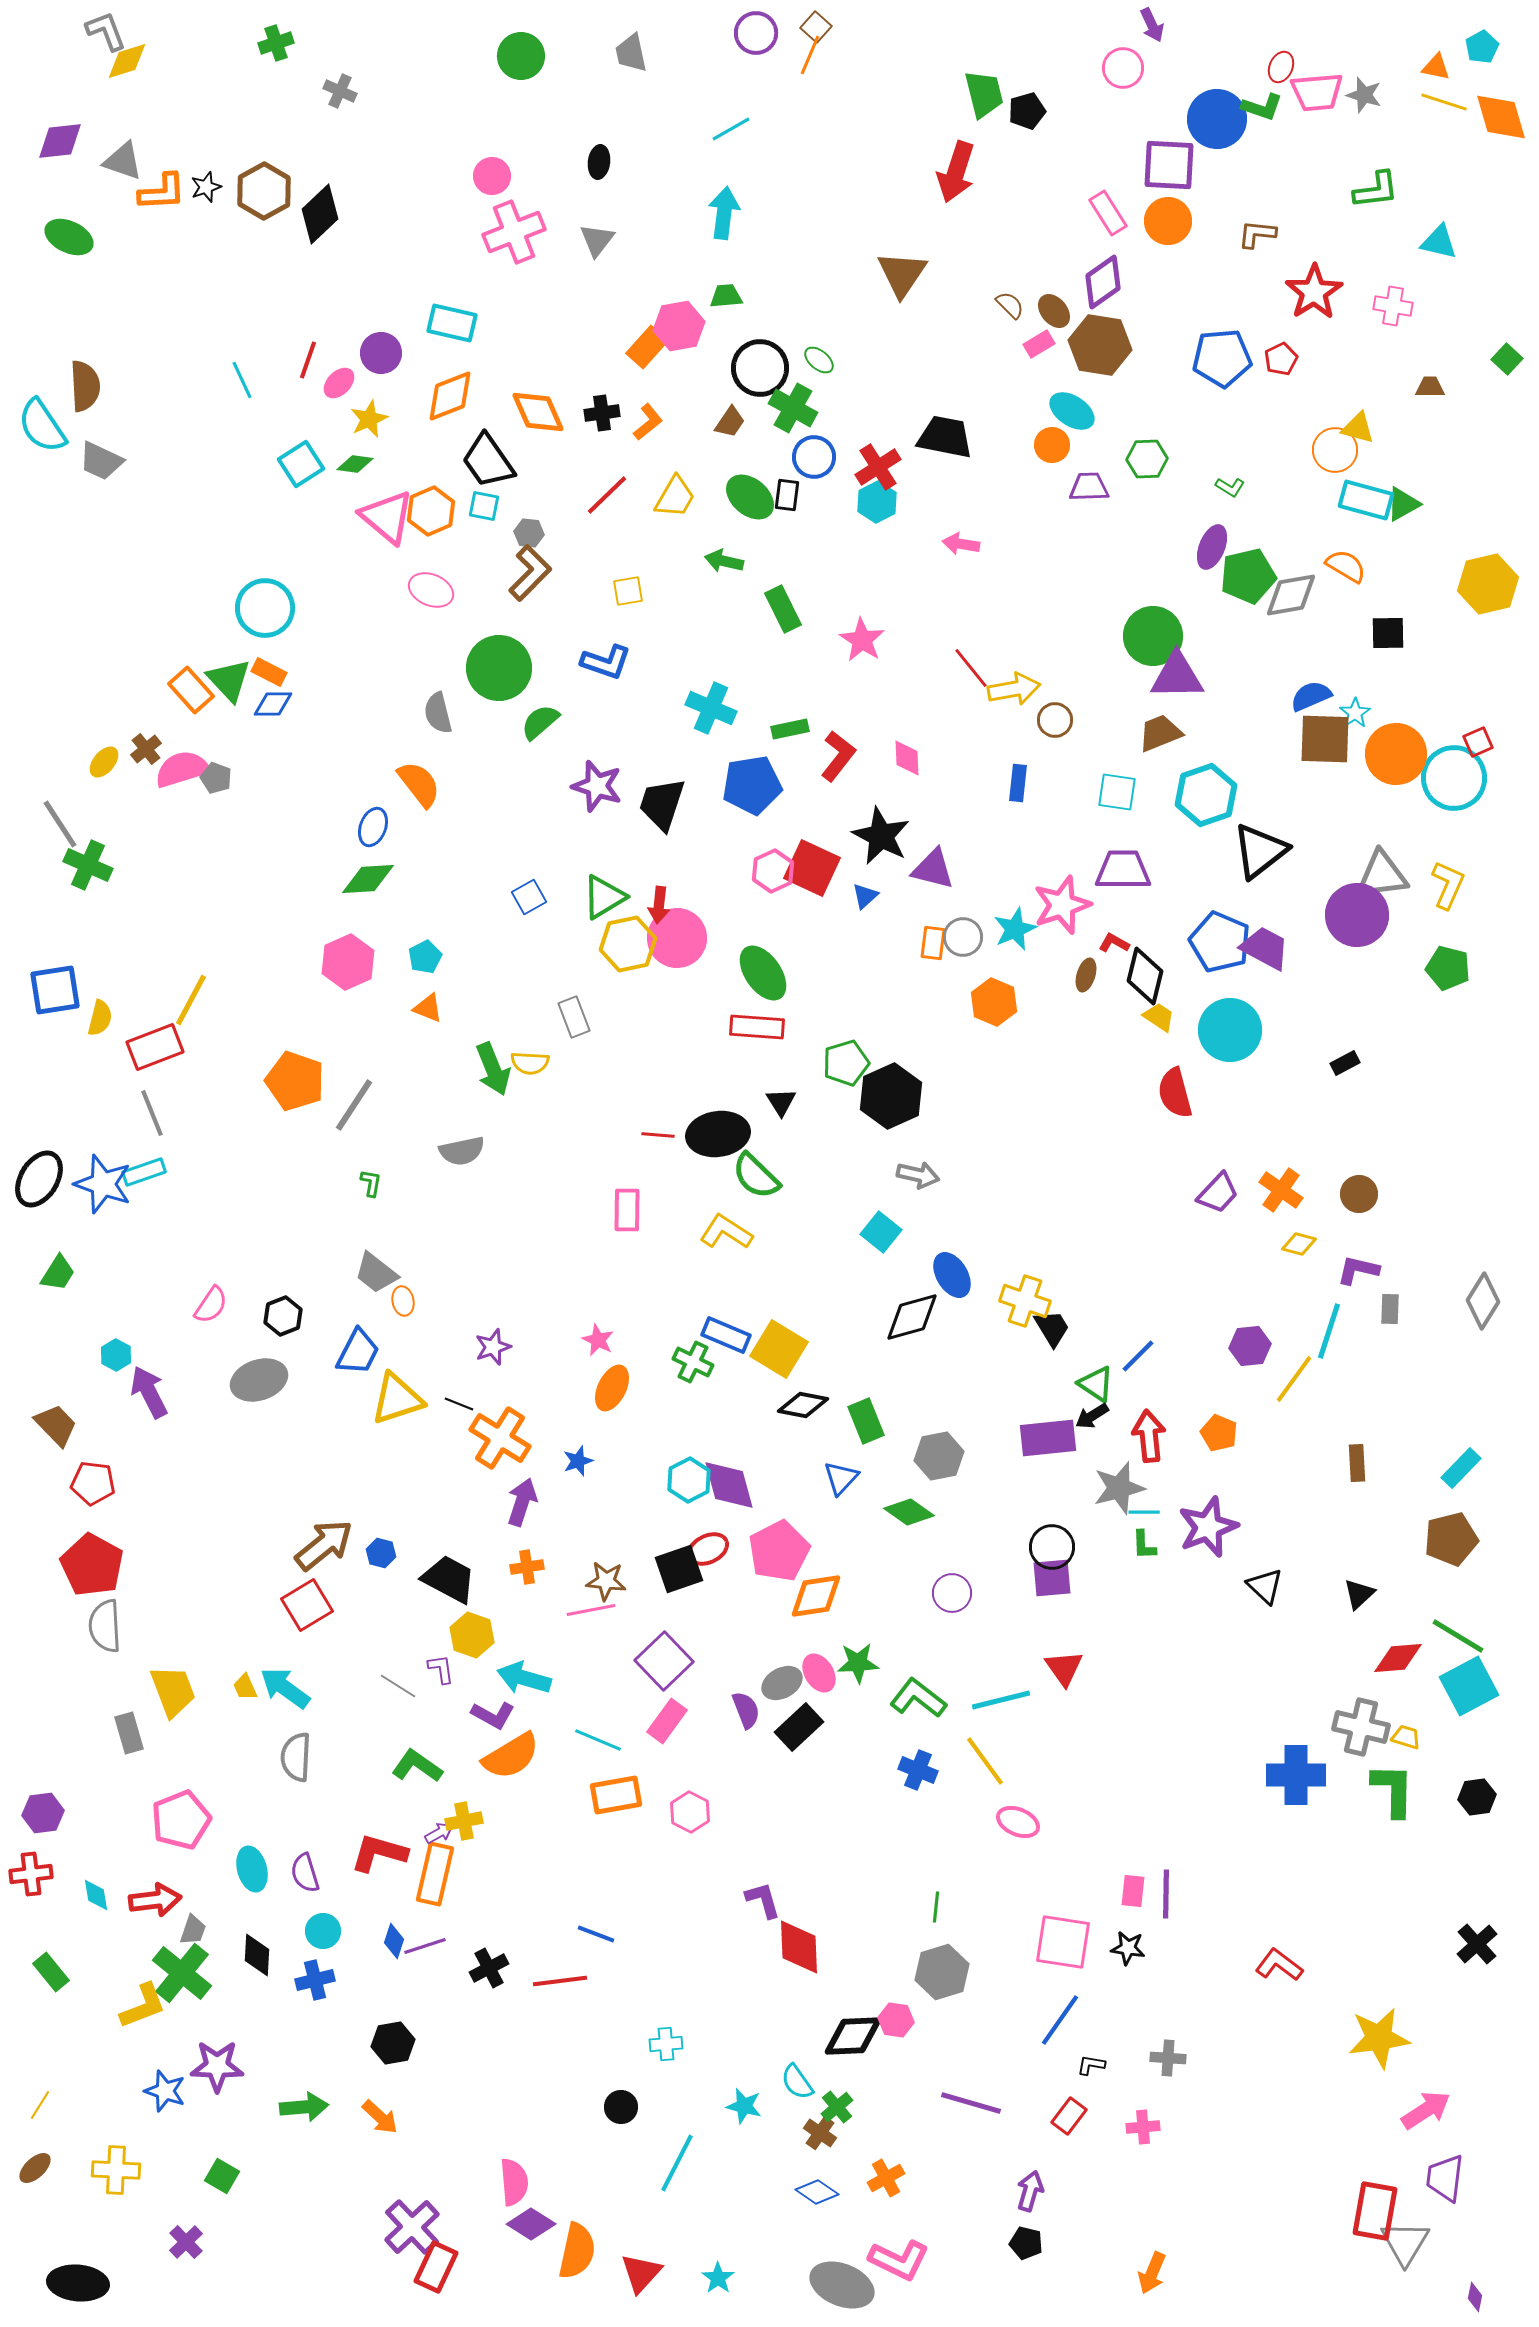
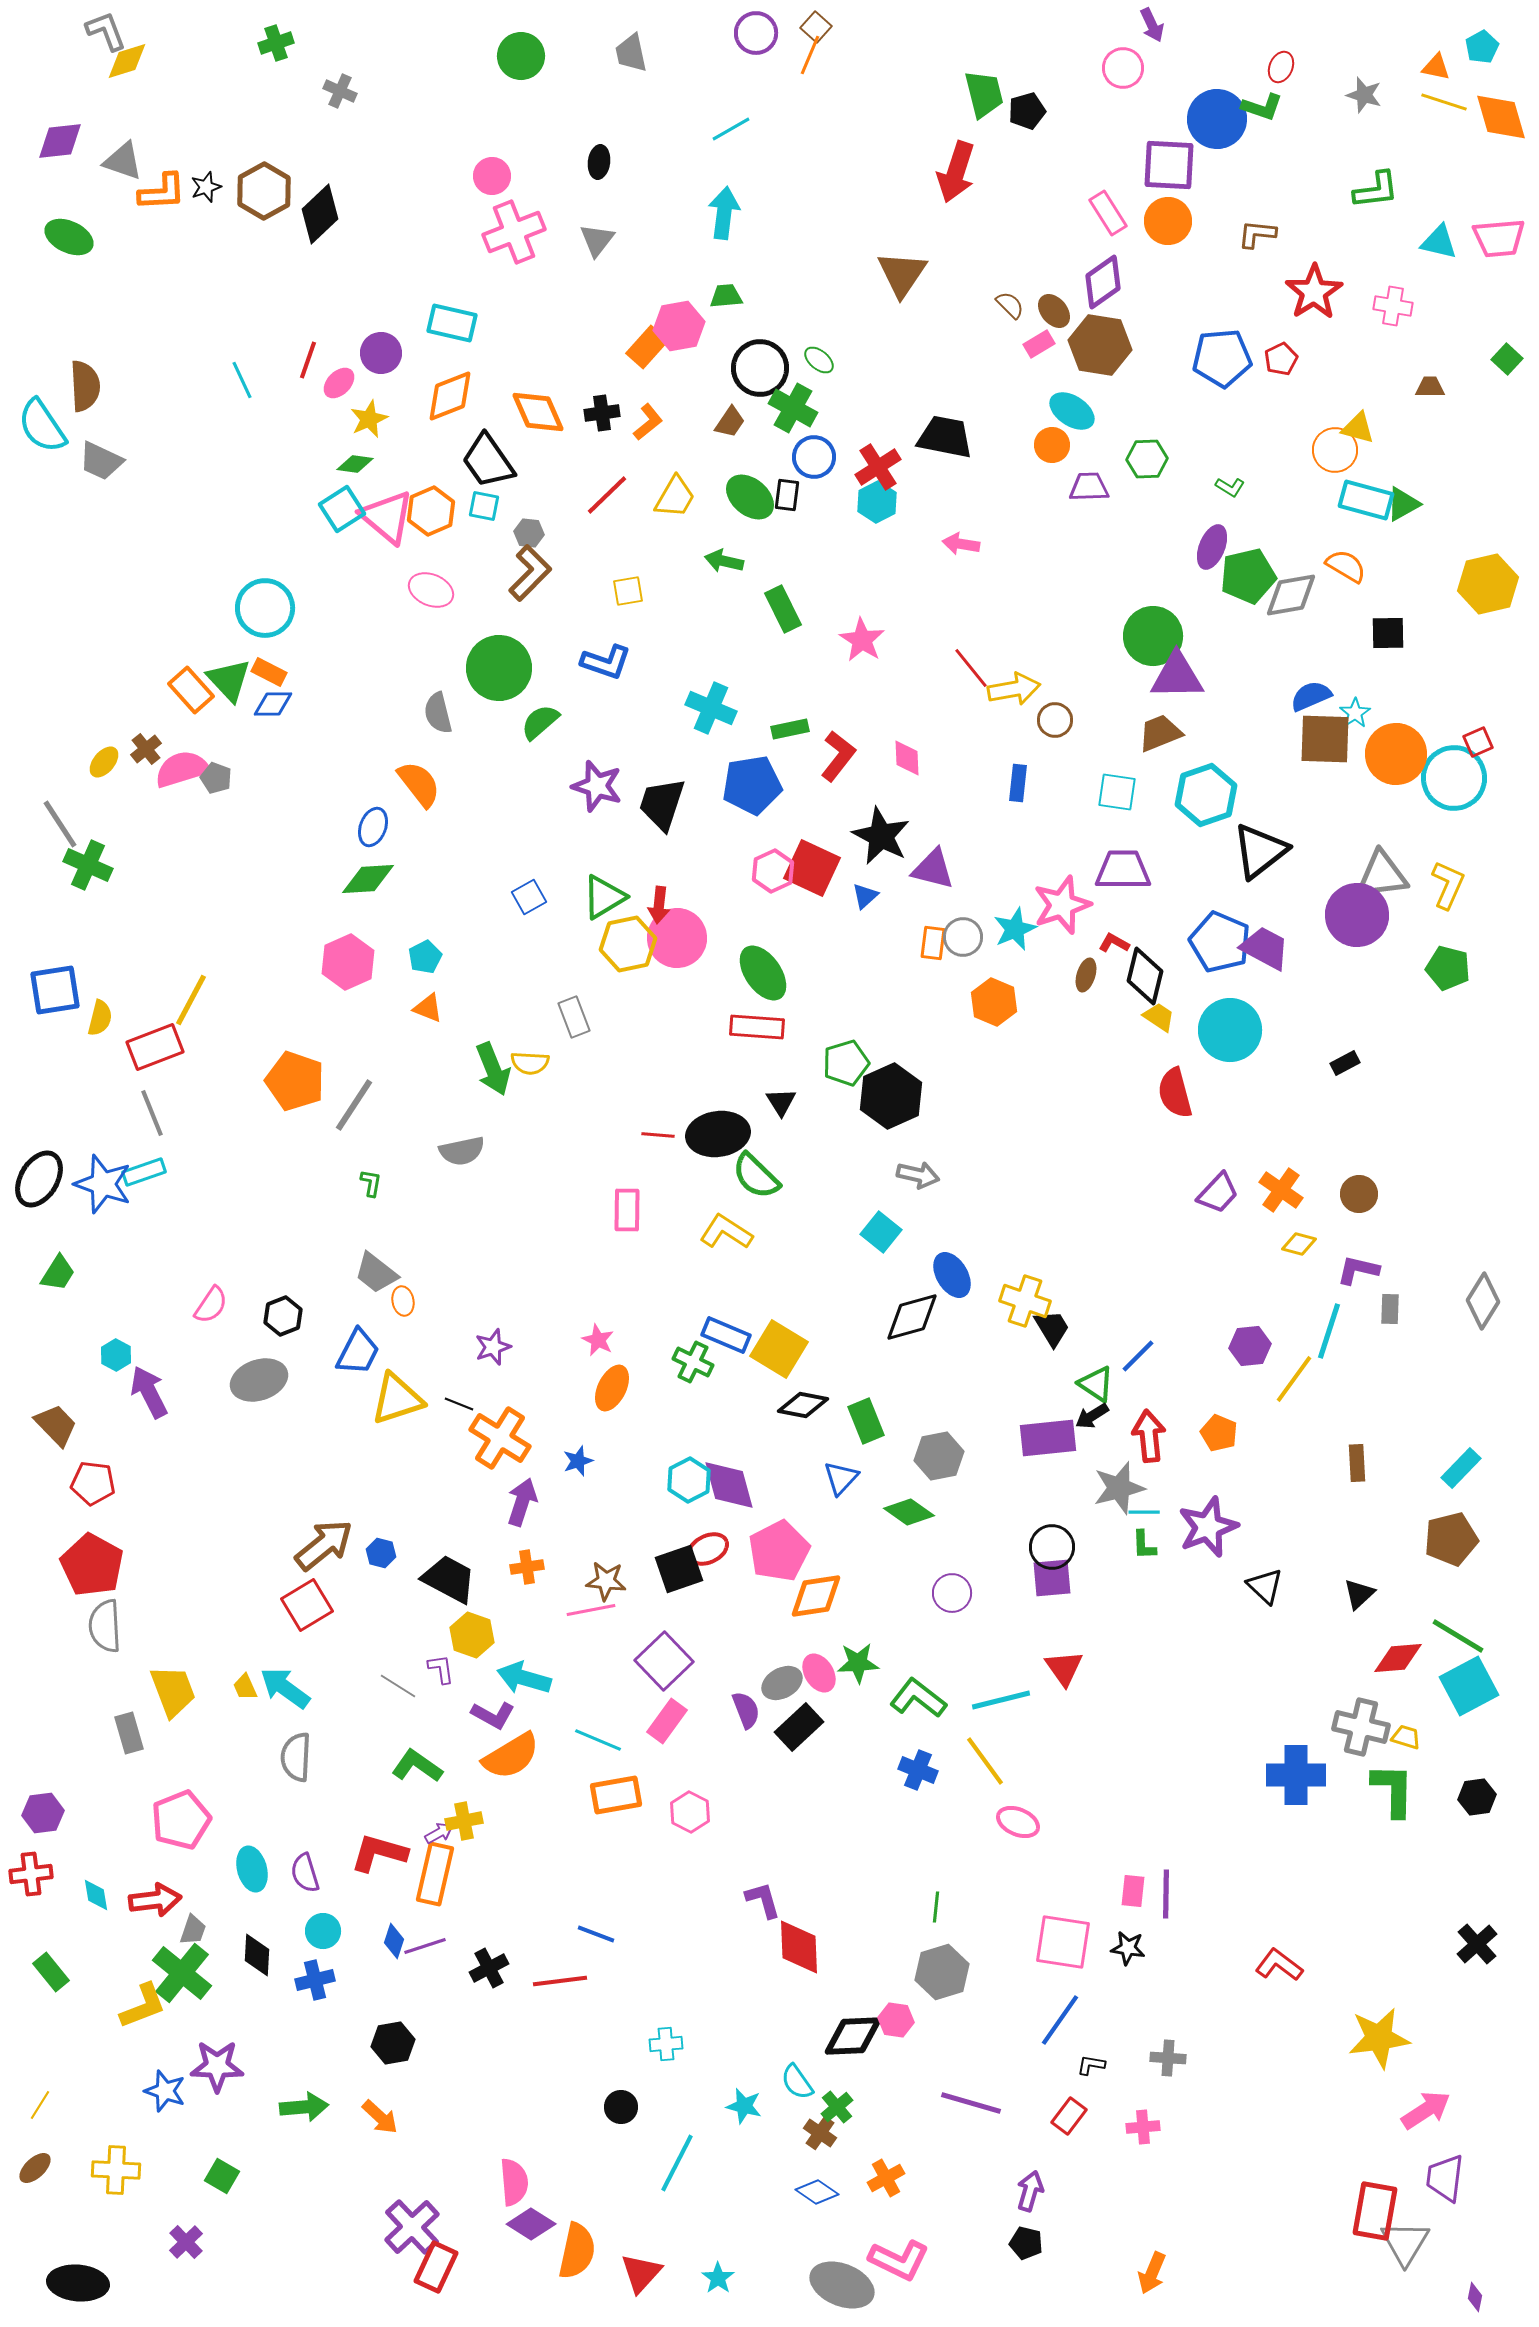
pink trapezoid at (1317, 92): moved 182 px right, 146 px down
cyan square at (301, 464): moved 41 px right, 45 px down
